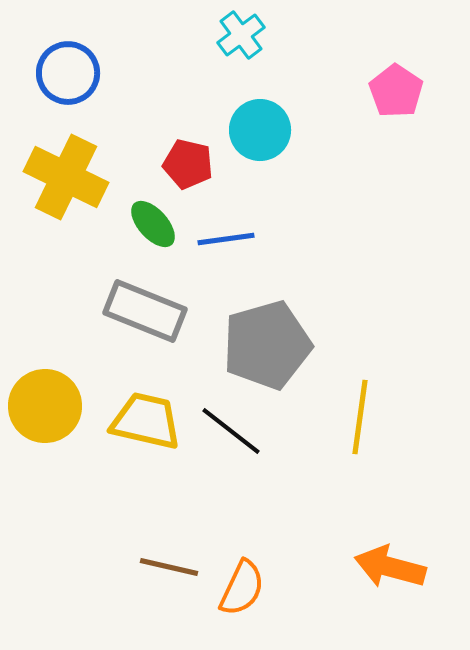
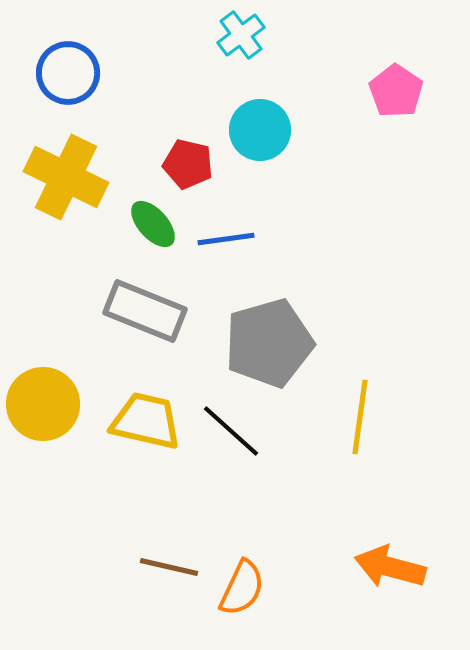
gray pentagon: moved 2 px right, 2 px up
yellow circle: moved 2 px left, 2 px up
black line: rotated 4 degrees clockwise
